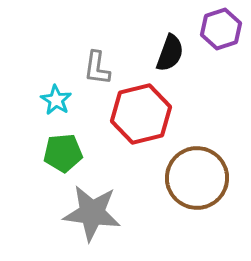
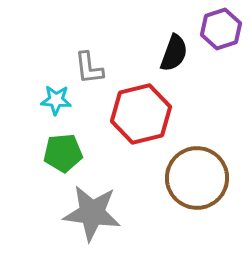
black semicircle: moved 4 px right
gray L-shape: moved 8 px left; rotated 15 degrees counterclockwise
cyan star: rotated 28 degrees counterclockwise
